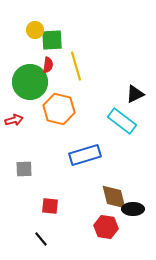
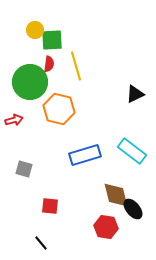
red semicircle: moved 1 px right, 1 px up
cyan rectangle: moved 10 px right, 30 px down
gray square: rotated 18 degrees clockwise
brown diamond: moved 2 px right, 2 px up
black ellipse: rotated 50 degrees clockwise
black line: moved 4 px down
